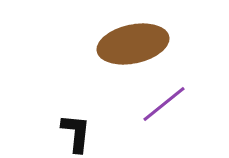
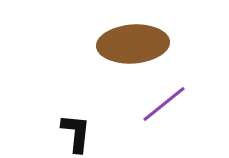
brown ellipse: rotated 8 degrees clockwise
